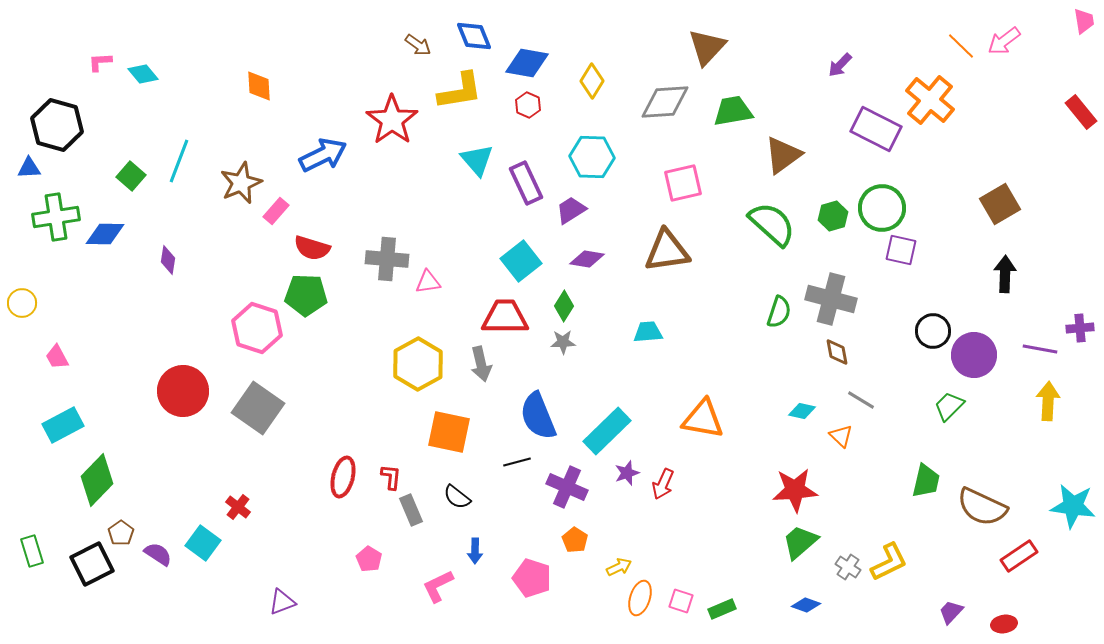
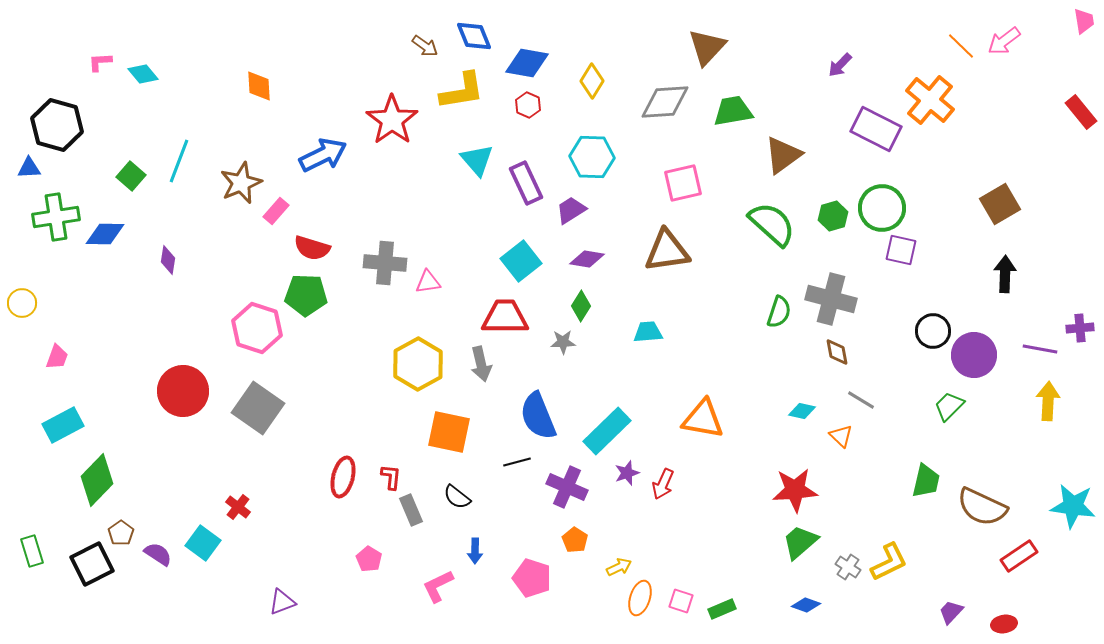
brown arrow at (418, 45): moved 7 px right, 1 px down
yellow L-shape at (460, 91): moved 2 px right
gray cross at (387, 259): moved 2 px left, 4 px down
green diamond at (564, 306): moved 17 px right
pink trapezoid at (57, 357): rotated 132 degrees counterclockwise
